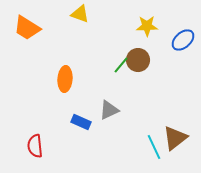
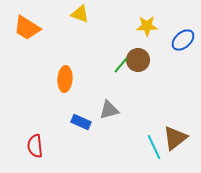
gray triangle: rotated 10 degrees clockwise
